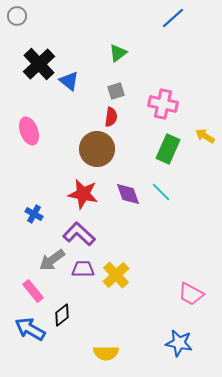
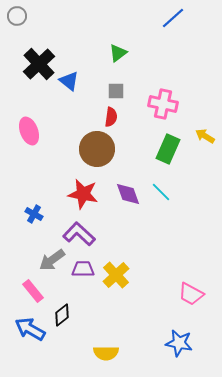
gray square: rotated 18 degrees clockwise
